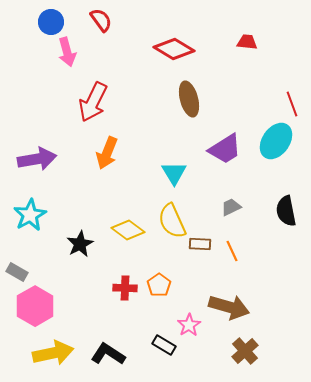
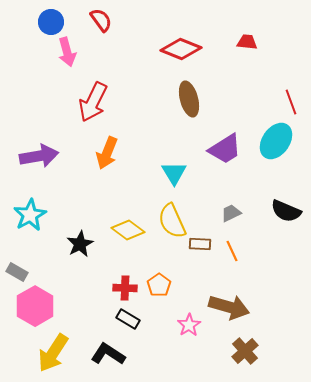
red diamond: moved 7 px right; rotated 9 degrees counterclockwise
red line: moved 1 px left, 2 px up
purple arrow: moved 2 px right, 3 px up
gray trapezoid: moved 6 px down
black semicircle: rotated 56 degrees counterclockwise
black rectangle: moved 36 px left, 26 px up
yellow arrow: rotated 135 degrees clockwise
